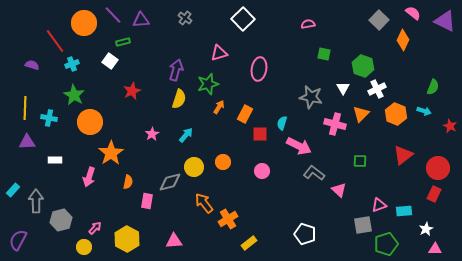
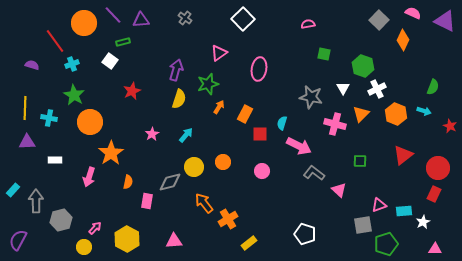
pink semicircle at (413, 13): rotated 14 degrees counterclockwise
pink triangle at (219, 53): rotated 18 degrees counterclockwise
white star at (426, 229): moved 3 px left, 7 px up
